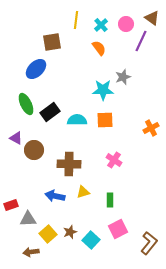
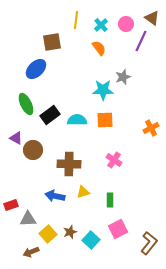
black rectangle: moved 3 px down
brown circle: moved 1 px left
brown arrow: rotated 14 degrees counterclockwise
